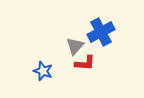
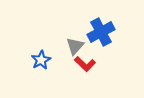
red L-shape: moved 1 px down; rotated 40 degrees clockwise
blue star: moved 2 px left, 11 px up; rotated 24 degrees clockwise
